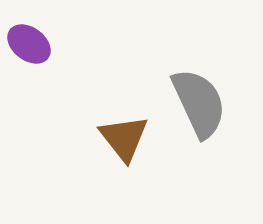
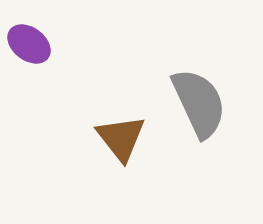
brown triangle: moved 3 px left
